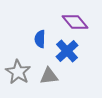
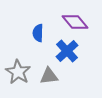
blue semicircle: moved 2 px left, 6 px up
